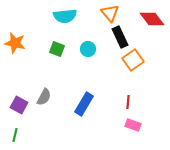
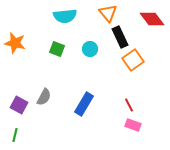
orange triangle: moved 2 px left
cyan circle: moved 2 px right
red line: moved 1 px right, 3 px down; rotated 32 degrees counterclockwise
